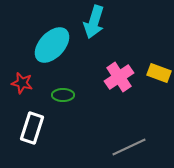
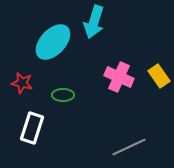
cyan ellipse: moved 1 px right, 3 px up
yellow rectangle: moved 3 px down; rotated 35 degrees clockwise
pink cross: rotated 32 degrees counterclockwise
